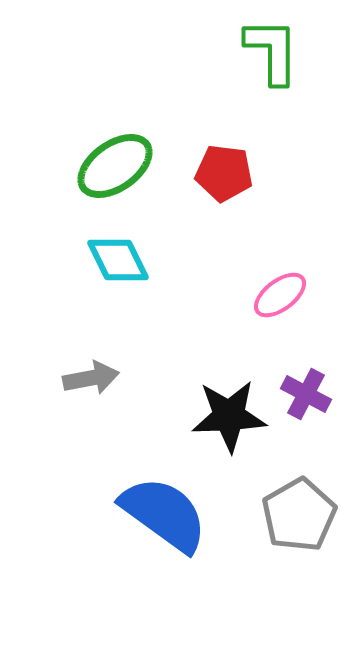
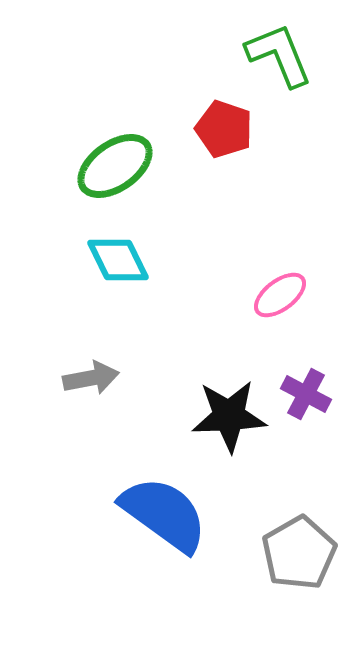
green L-shape: moved 7 px right, 4 px down; rotated 22 degrees counterclockwise
red pentagon: moved 44 px up; rotated 12 degrees clockwise
gray pentagon: moved 38 px down
